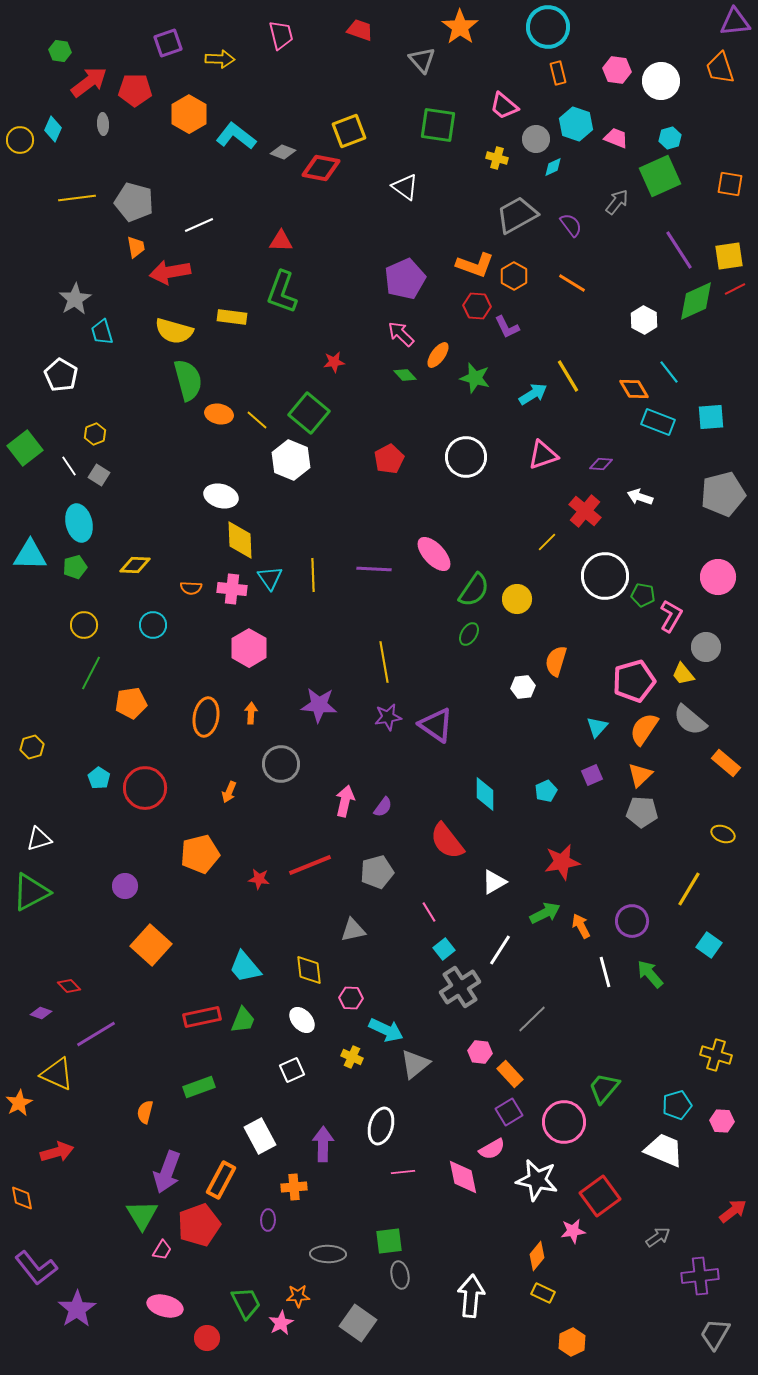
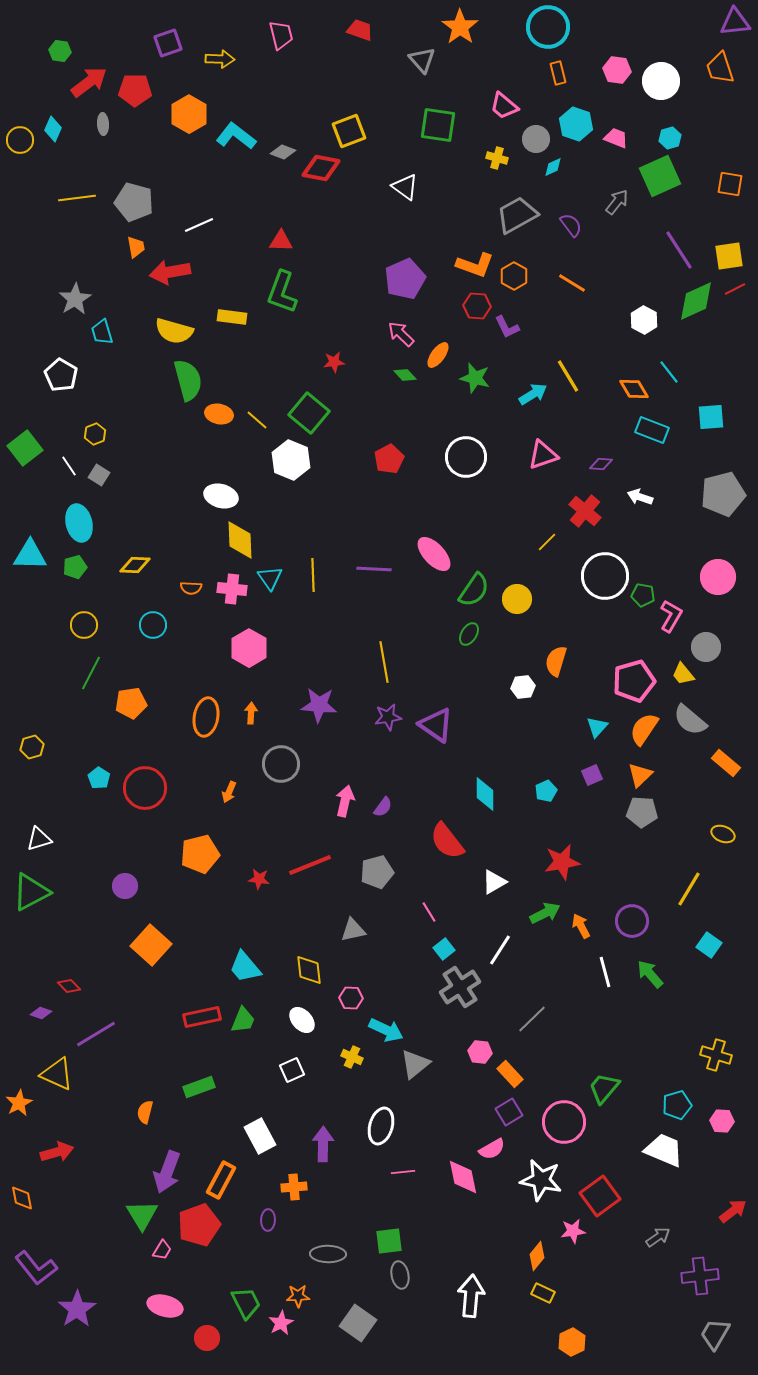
cyan rectangle at (658, 422): moved 6 px left, 8 px down
white star at (537, 1180): moved 4 px right
